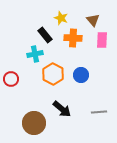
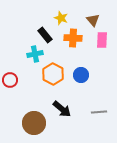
red circle: moved 1 px left, 1 px down
